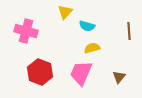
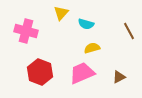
yellow triangle: moved 4 px left, 1 px down
cyan semicircle: moved 1 px left, 2 px up
brown line: rotated 24 degrees counterclockwise
pink trapezoid: moved 1 px right; rotated 44 degrees clockwise
brown triangle: rotated 24 degrees clockwise
